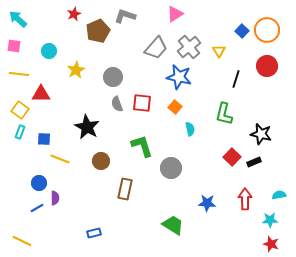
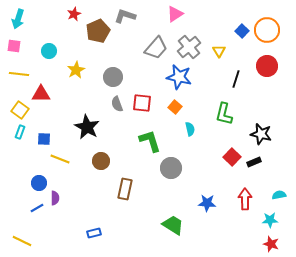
cyan arrow at (18, 19): rotated 114 degrees counterclockwise
green L-shape at (142, 146): moved 8 px right, 5 px up
